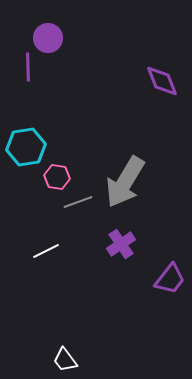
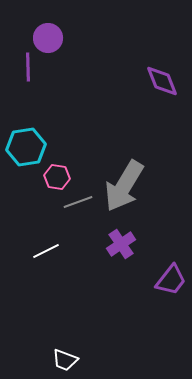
gray arrow: moved 1 px left, 4 px down
purple trapezoid: moved 1 px right, 1 px down
white trapezoid: rotated 32 degrees counterclockwise
